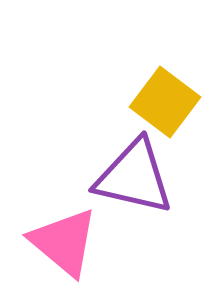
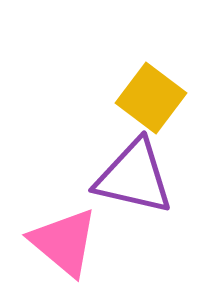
yellow square: moved 14 px left, 4 px up
